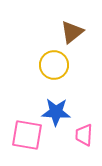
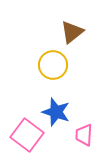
yellow circle: moved 1 px left
blue star: rotated 16 degrees clockwise
pink square: rotated 28 degrees clockwise
